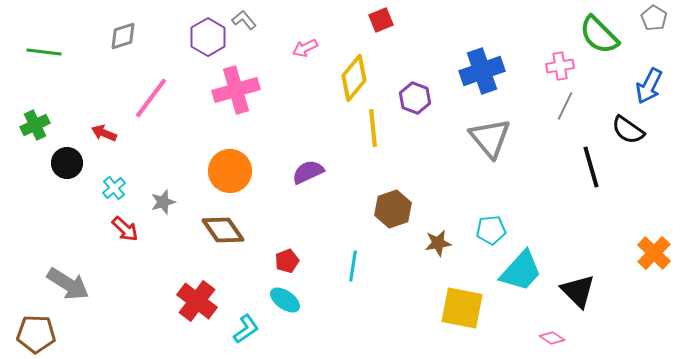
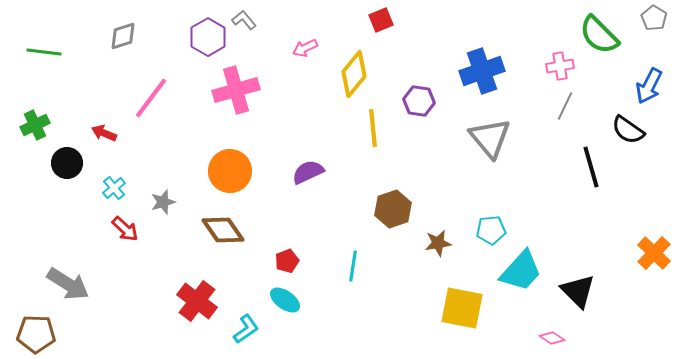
yellow diamond at (354, 78): moved 4 px up
purple hexagon at (415, 98): moved 4 px right, 3 px down; rotated 12 degrees counterclockwise
